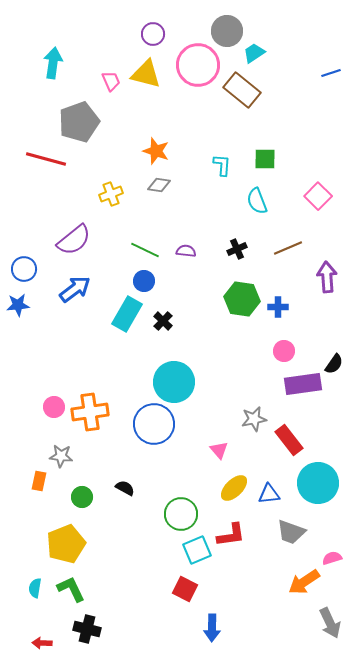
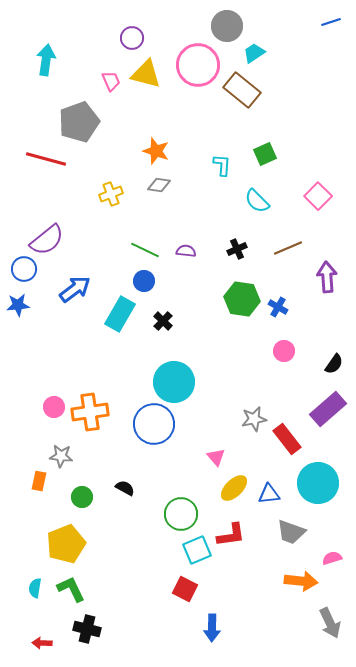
gray circle at (227, 31): moved 5 px up
purple circle at (153, 34): moved 21 px left, 4 px down
cyan arrow at (53, 63): moved 7 px left, 3 px up
blue line at (331, 73): moved 51 px up
green square at (265, 159): moved 5 px up; rotated 25 degrees counterclockwise
cyan semicircle at (257, 201): rotated 24 degrees counterclockwise
purple semicircle at (74, 240): moved 27 px left
blue cross at (278, 307): rotated 30 degrees clockwise
cyan rectangle at (127, 314): moved 7 px left
purple rectangle at (303, 384): moved 25 px right, 25 px down; rotated 33 degrees counterclockwise
red rectangle at (289, 440): moved 2 px left, 1 px up
pink triangle at (219, 450): moved 3 px left, 7 px down
orange arrow at (304, 582): moved 3 px left, 1 px up; rotated 140 degrees counterclockwise
